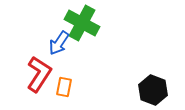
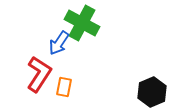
black hexagon: moved 1 px left, 2 px down; rotated 16 degrees clockwise
